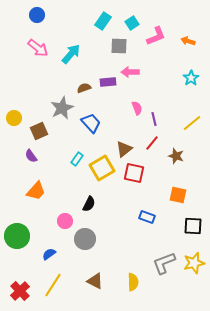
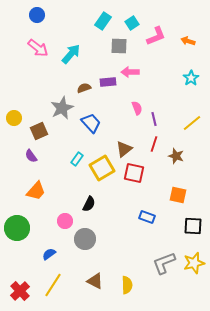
red line at (152, 143): moved 2 px right, 1 px down; rotated 21 degrees counterclockwise
green circle at (17, 236): moved 8 px up
yellow semicircle at (133, 282): moved 6 px left, 3 px down
